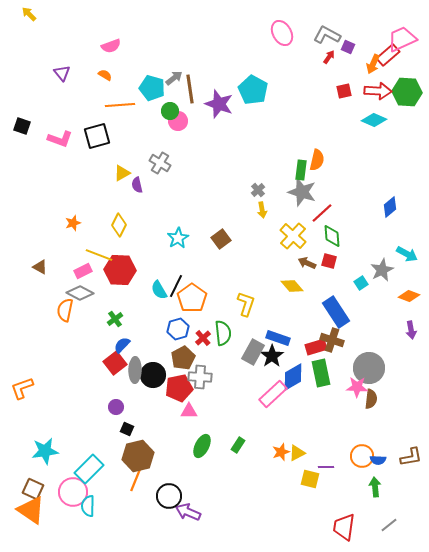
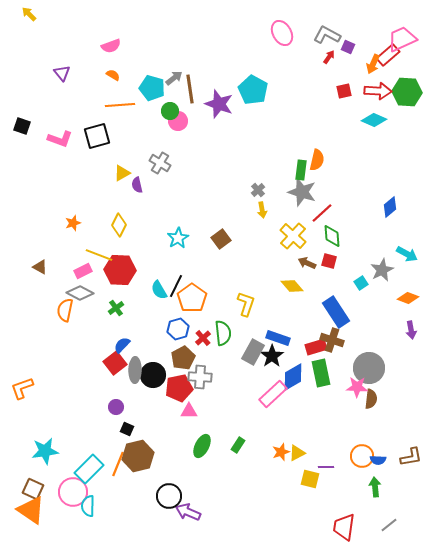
orange semicircle at (105, 75): moved 8 px right
orange diamond at (409, 296): moved 1 px left, 2 px down
green cross at (115, 319): moved 1 px right, 11 px up
orange line at (136, 479): moved 18 px left, 15 px up
